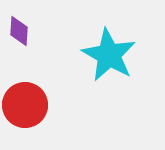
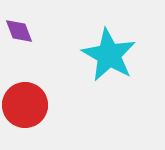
purple diamond: rotated 24 degrees counterclockwise
